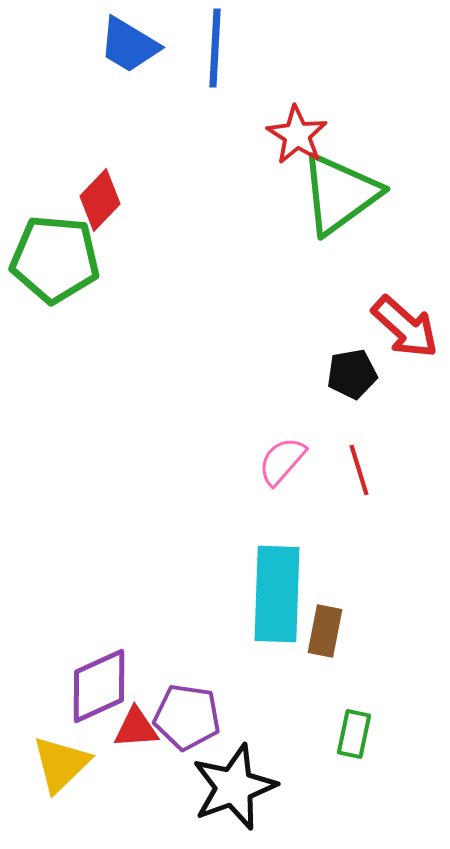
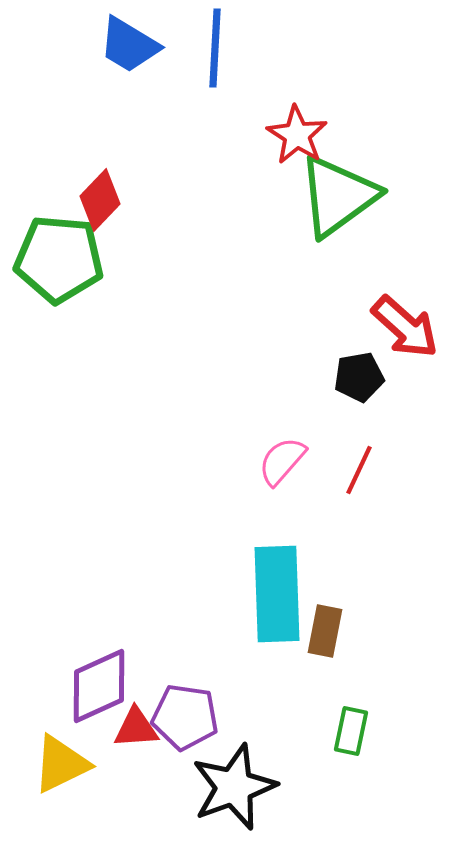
green triangle: moved 2 px left, 2 px down
green pentagon: moved 4 px right
black pentagon: moved 7 px right, 3 px down
red line: rotated 42 degrees clockwise
cyan rectangle: rotated 4 degrees counterclockwise
purple pentagon: moved 2 px left
green rectangle: moved 3 px left, 3 px up
yellow triangle: rotated 18 degrees clockwise
